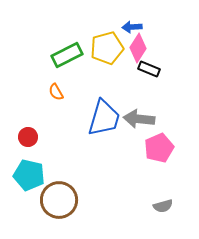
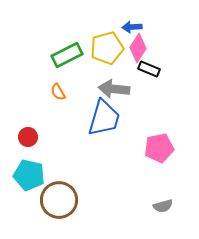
orange semicircle: moved 2 px right
gray arrow: moved 25 px left, 30 px up
pink pentagon: rotated 12 degrees clockwise
